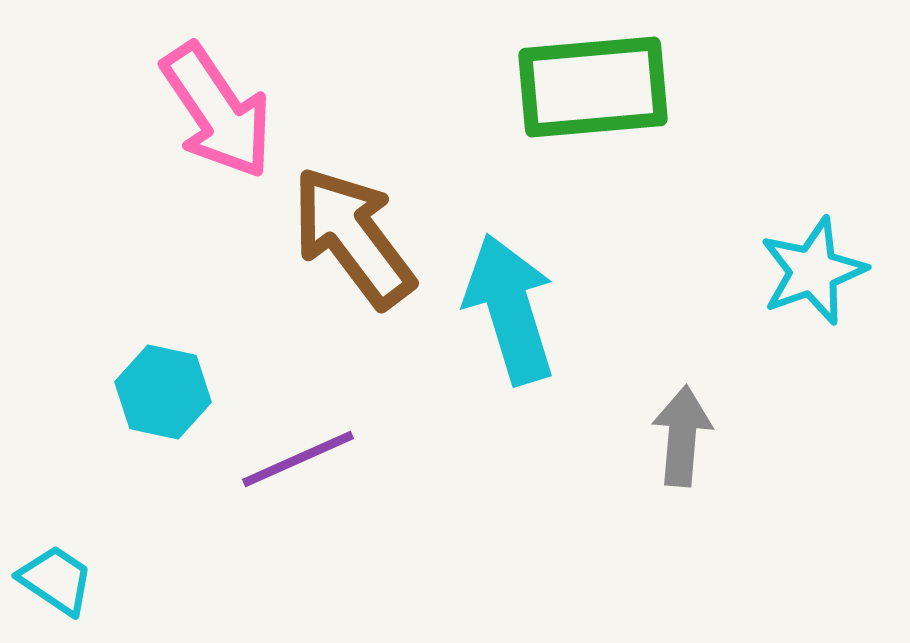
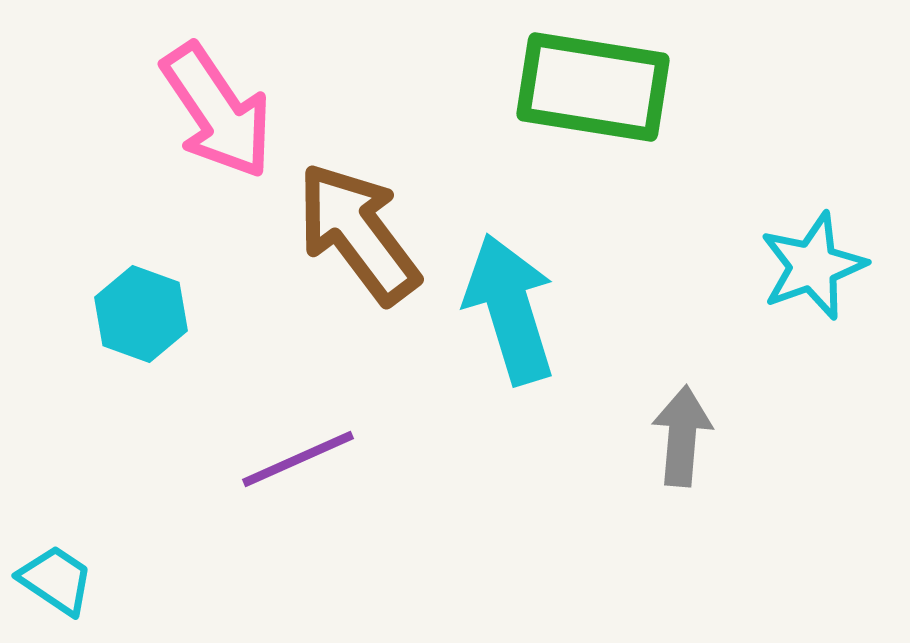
green rectangle: rotated 14 degrees clockwise
brown arrow: moved 5 px right, 4 px up
cyan star: moved 5 px up
cyan hexagon: moved 22 px left, 78 px up; rotated 8 degrees clockwise
